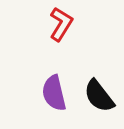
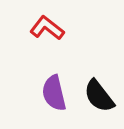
red L-shape: moved 14 px left, 4 px down; rotated 84 degrees counterclockwise
